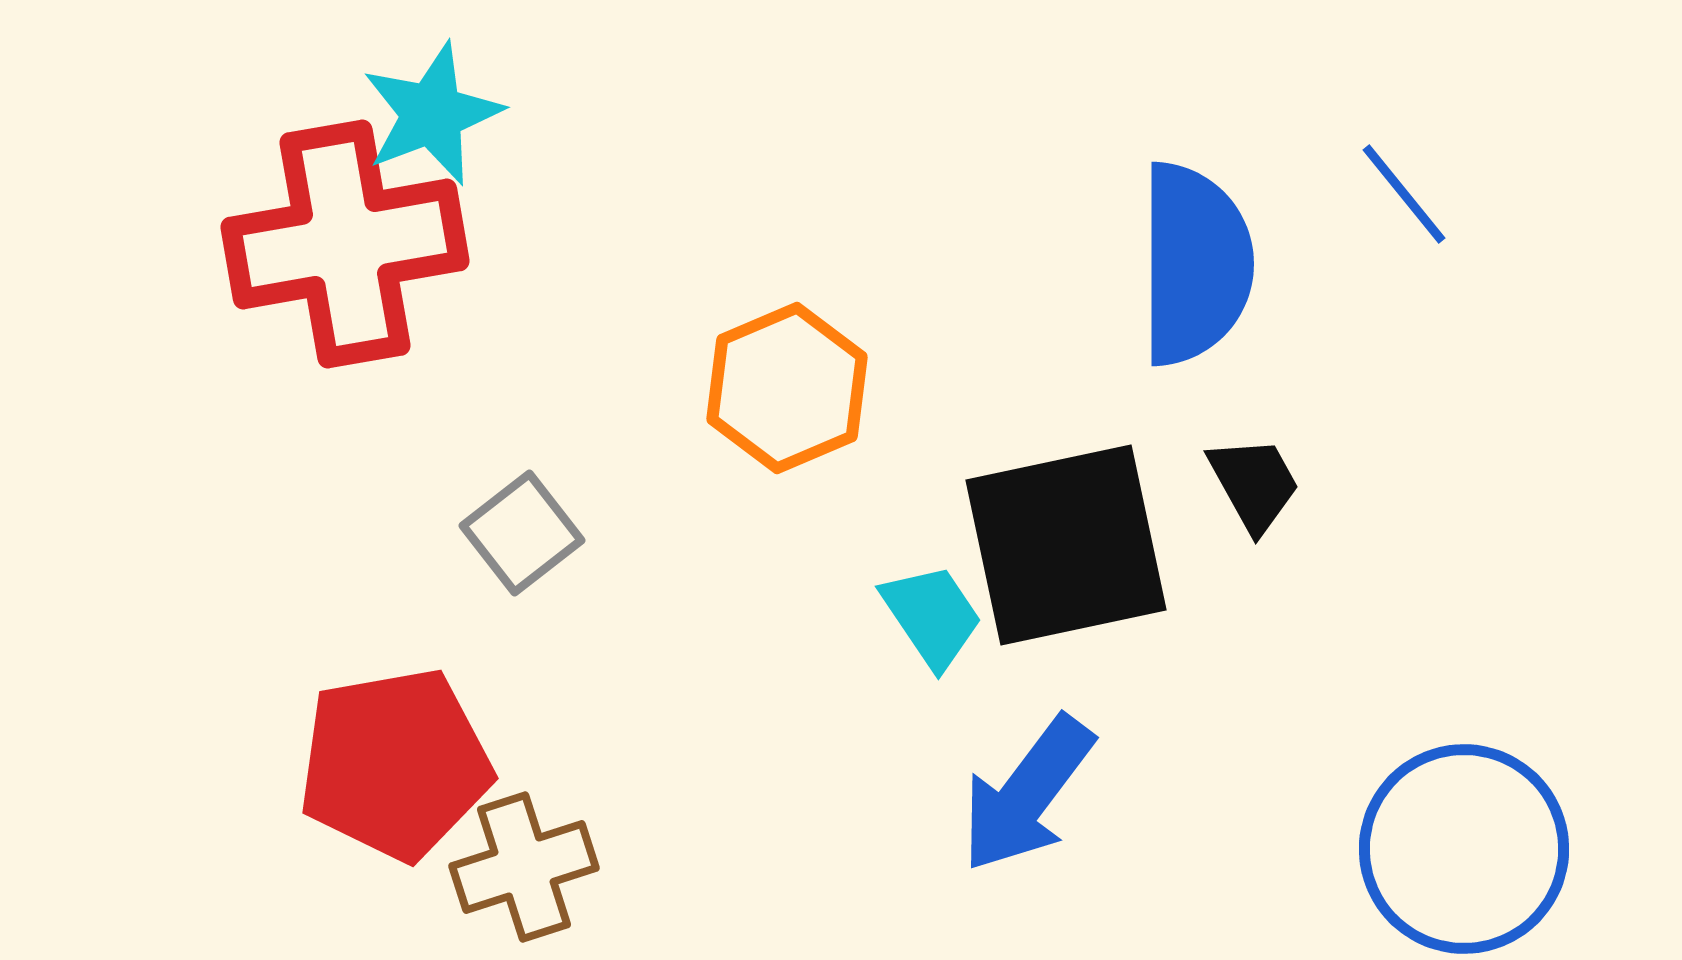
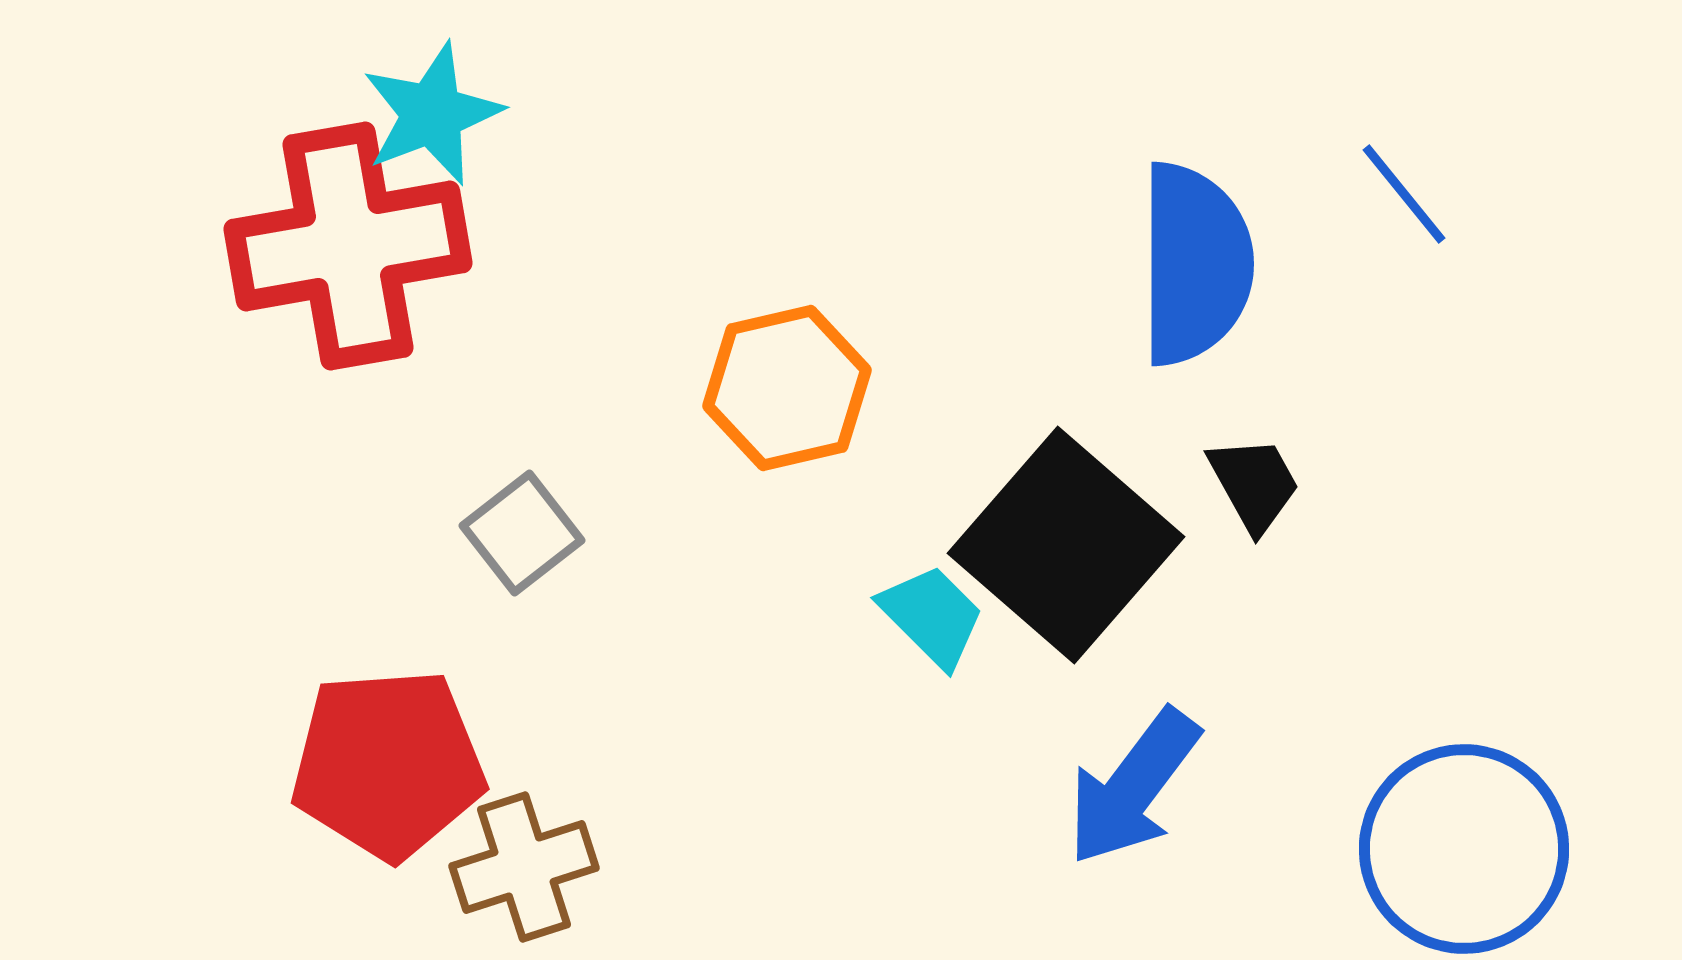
red cross: moved 3 px right, 2 px down
orange hexagon: rotated 10 degrees clockwise
black square: rotated 37 degrees counterclockwise
cyan trapezoid: rotated 11 degrees counterclockwise
red pentagon: moved 7 px left; rotated 6 degrees clockwise
blue arrow: moved 106 px right, 7 px up
